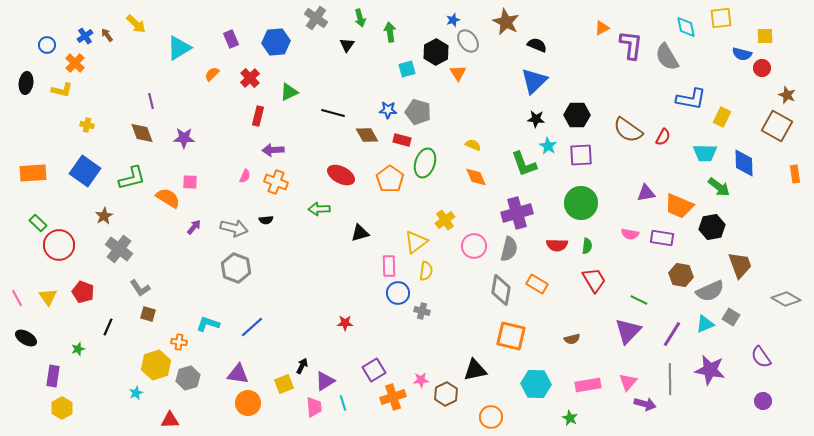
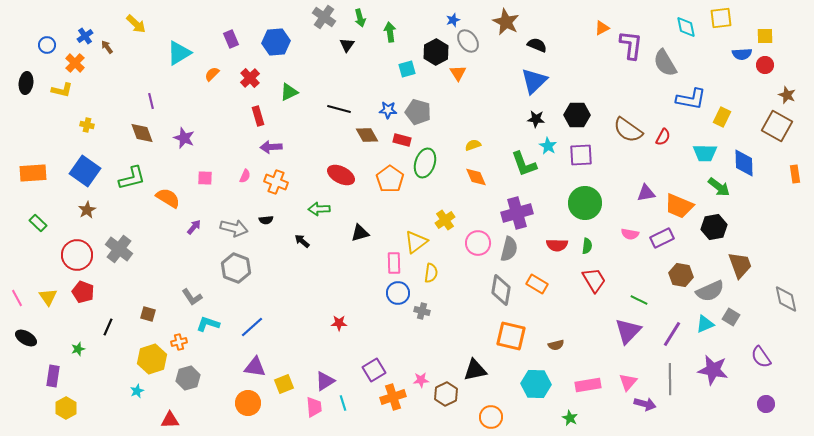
gray cross at (316, 18): moved 8 px right, 1 px up
brown arrow at (107, 35): moved 12 px down
cyan triangle at (179, 48): moved 5 px down
blue semicircle at (742, 54): rotated 18 degrees counterclockwise
gray semicircle at (667, 57): moved 2 px left, 6 px down
red circle at (762, 68): moved 3 px right, 3 px up
black line at (333, 113): moved 6 px right, 4 px up
red rectangle at (258, 116): rotated 30 degrees counterclockwise
purple star at (184, 138): rotated 20 degrees clockwise
yellow semicircle at (473, 145): rotated 42 degrees counterclockwise
purple arrow at (273, 150): moved 2 px left, 3 px up
pink square at (190, 182): moved 15 px right, 4 px up
green circle at (581, 203): moved 4 px right
brown star at (104, 216): moved 17 px left, 6 px up
black hexagon at (712, 227): moved 2 px right
purple rectangle at (662, 238): rotated 35 degrees counterclockwise
red circle at (59, 245): moved 18 px right, 10 px down
pink circle at (474, 246): moved 4 px right, 3 px up
pink rectangle at (389, 266): moved 5 px right, 3 px up
yellow semicircle at (426, 271): moved 5 px right, 2 px down
gray L-shape at (140, 288): moved 52 px right, 9 px down
gray diamond at (786, 299): rotated 48 degrees clockwise
red star at (345, 323): moved 6 px left
brown semicircle at (572, 339): moved 16 px left, 6 px down
orange cross at (179, 342): rotated 21 degrees counterclockwise
yellow hexagon at (156, 365): moved 4 px left, 6 px up
black arrow at (302, 366): moved 125 px up; rotated 77 degrees counterclockwise
purple star at (710, 370): moved 3 px right
purple triangle at (238, 374): moved 17 px right, 7 px up
cyan star at (136, 393): moved 1 px right, 2 px up
purple circle at (763, 401): moved 3 px right, 3 px down
yellow hexagon at (62, 408): moved 4 px right
